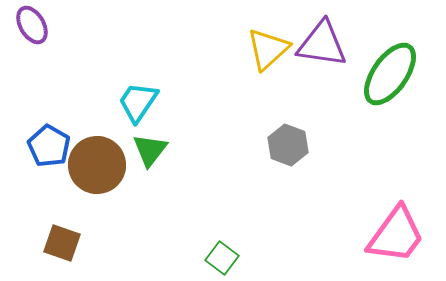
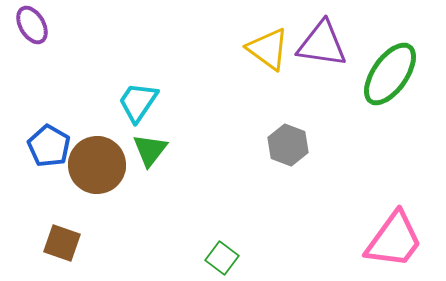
yellow triangle: rotated 42 degrees counterclockwise
pink trapezoid: moved 2 px left, 5 px down
